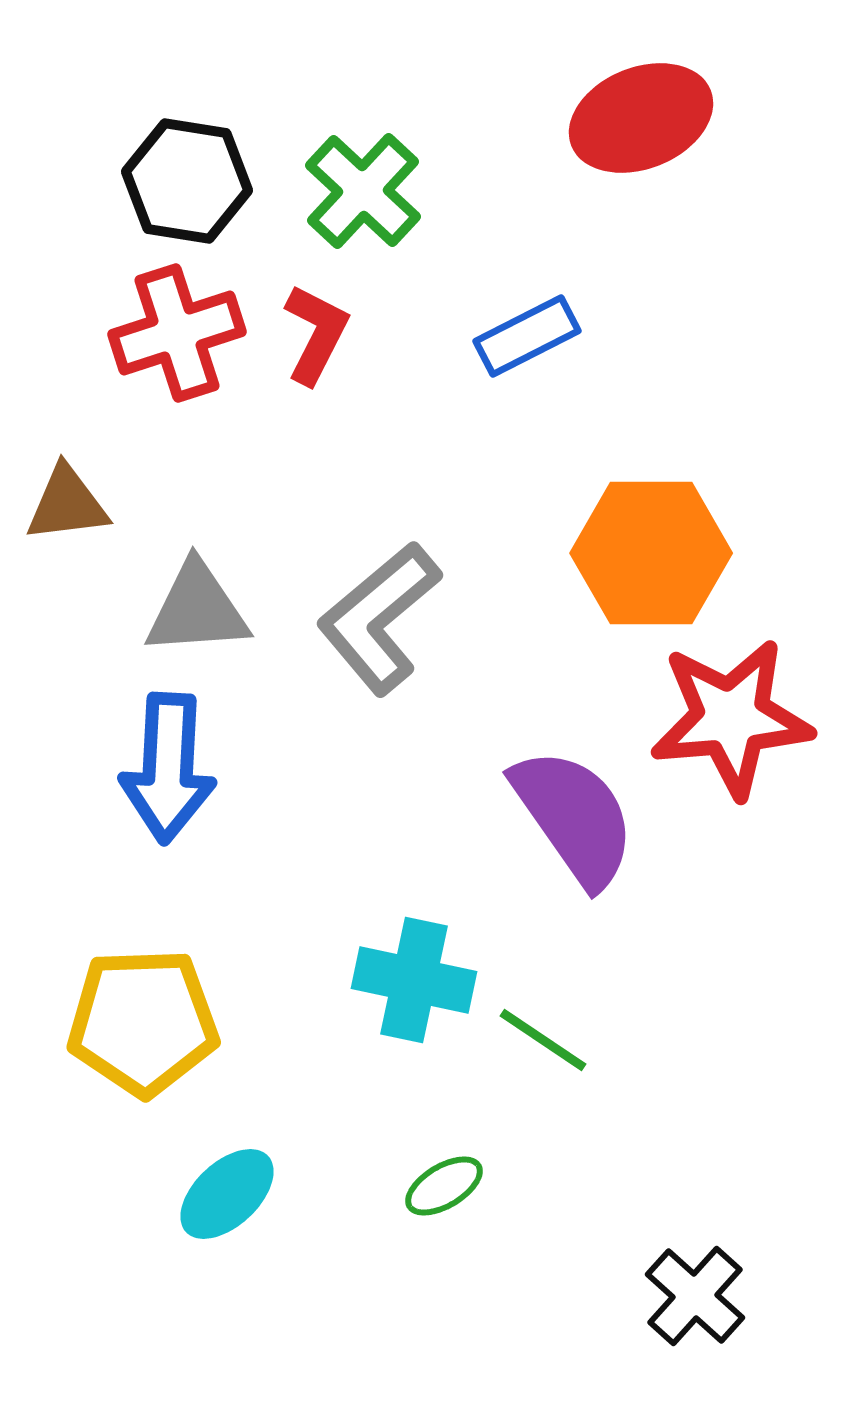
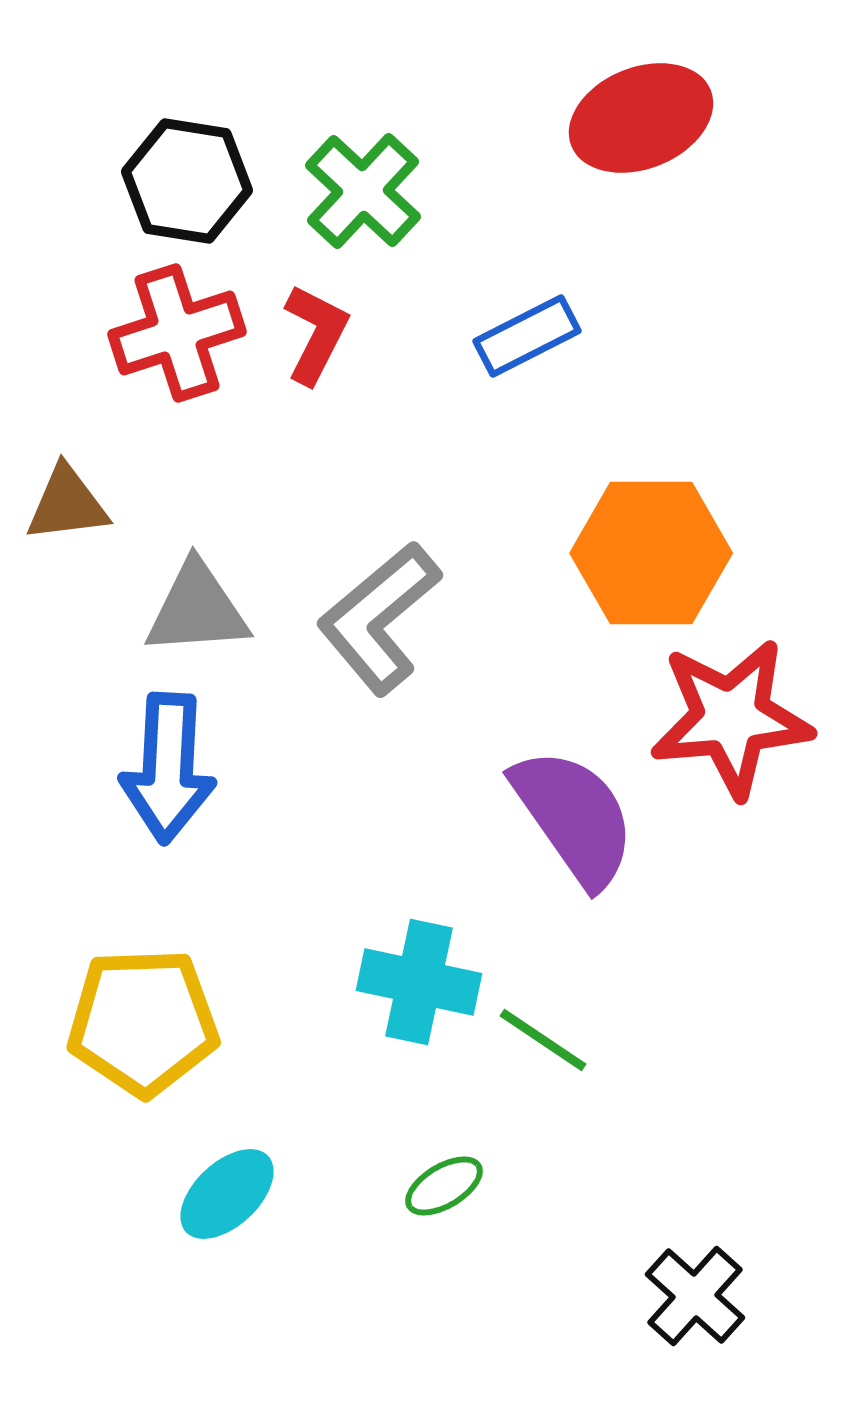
cyan cross: moved 5 px right, 2 px down
